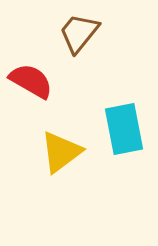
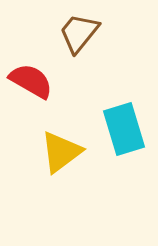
cyan rectangle: rotated 6 degrees counterclockwise
